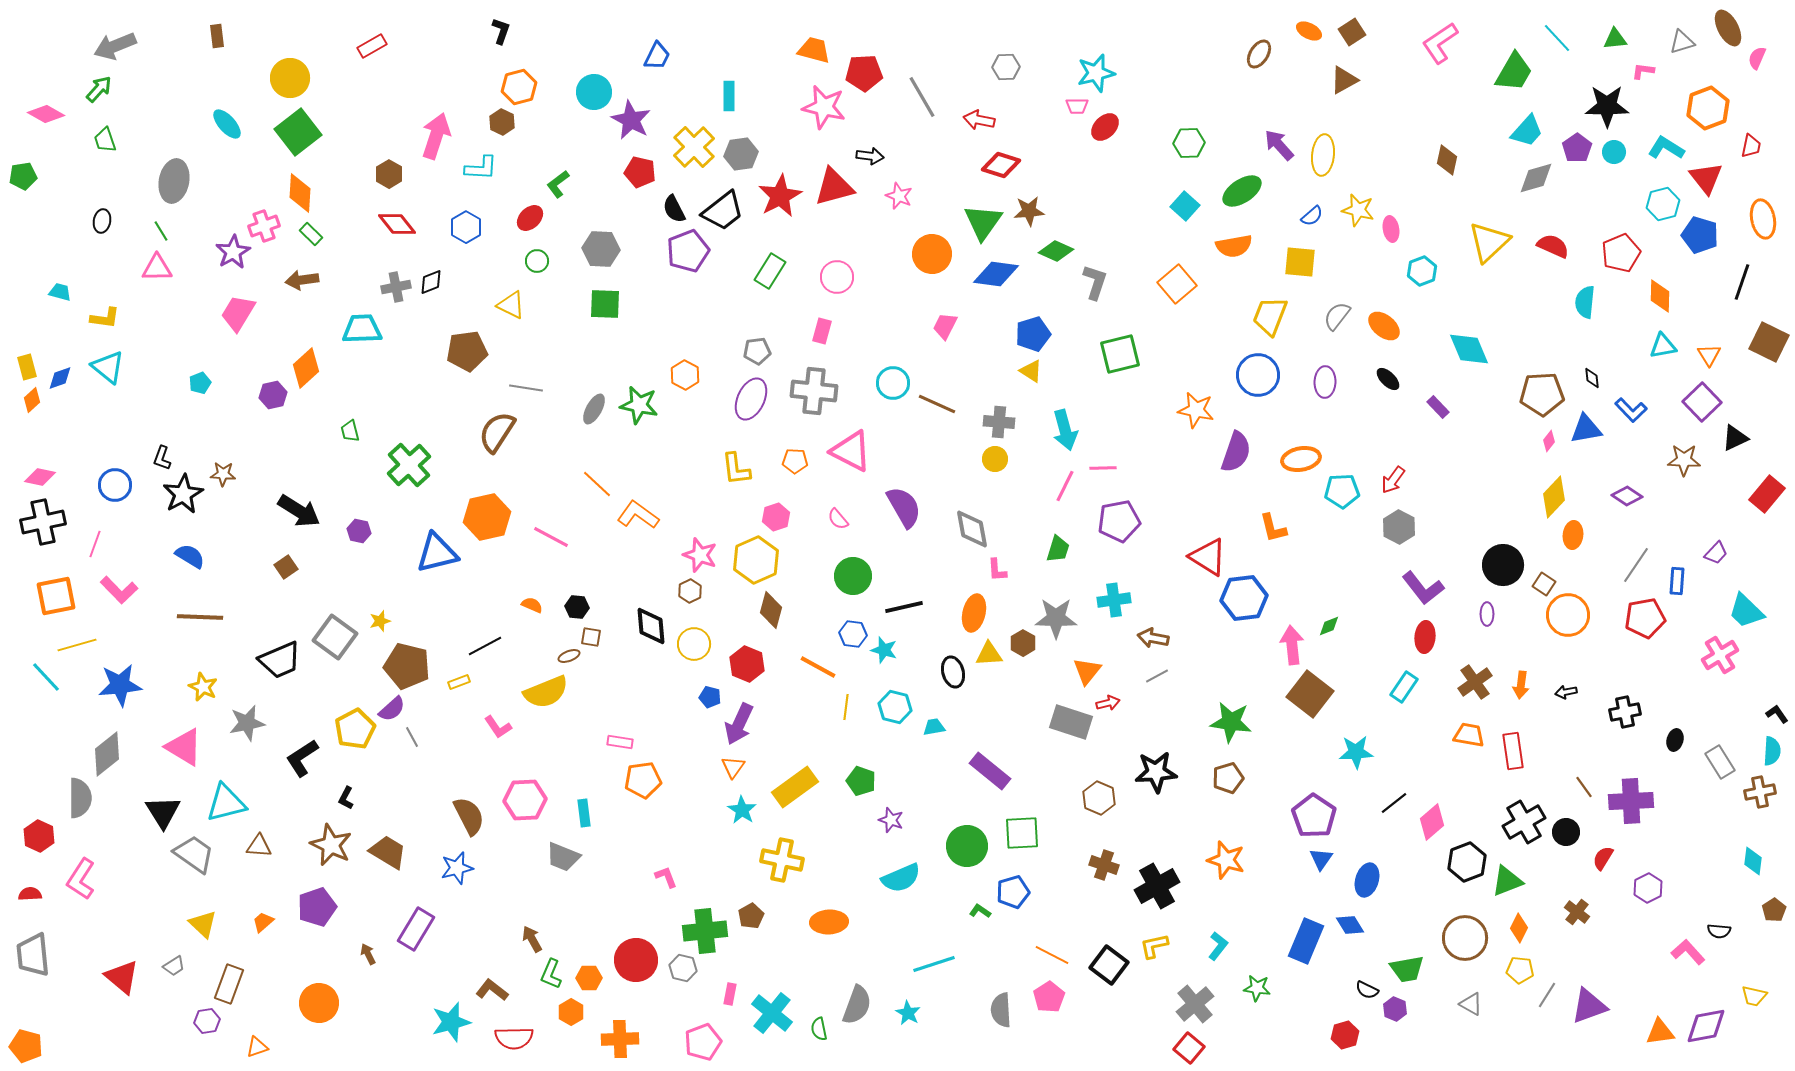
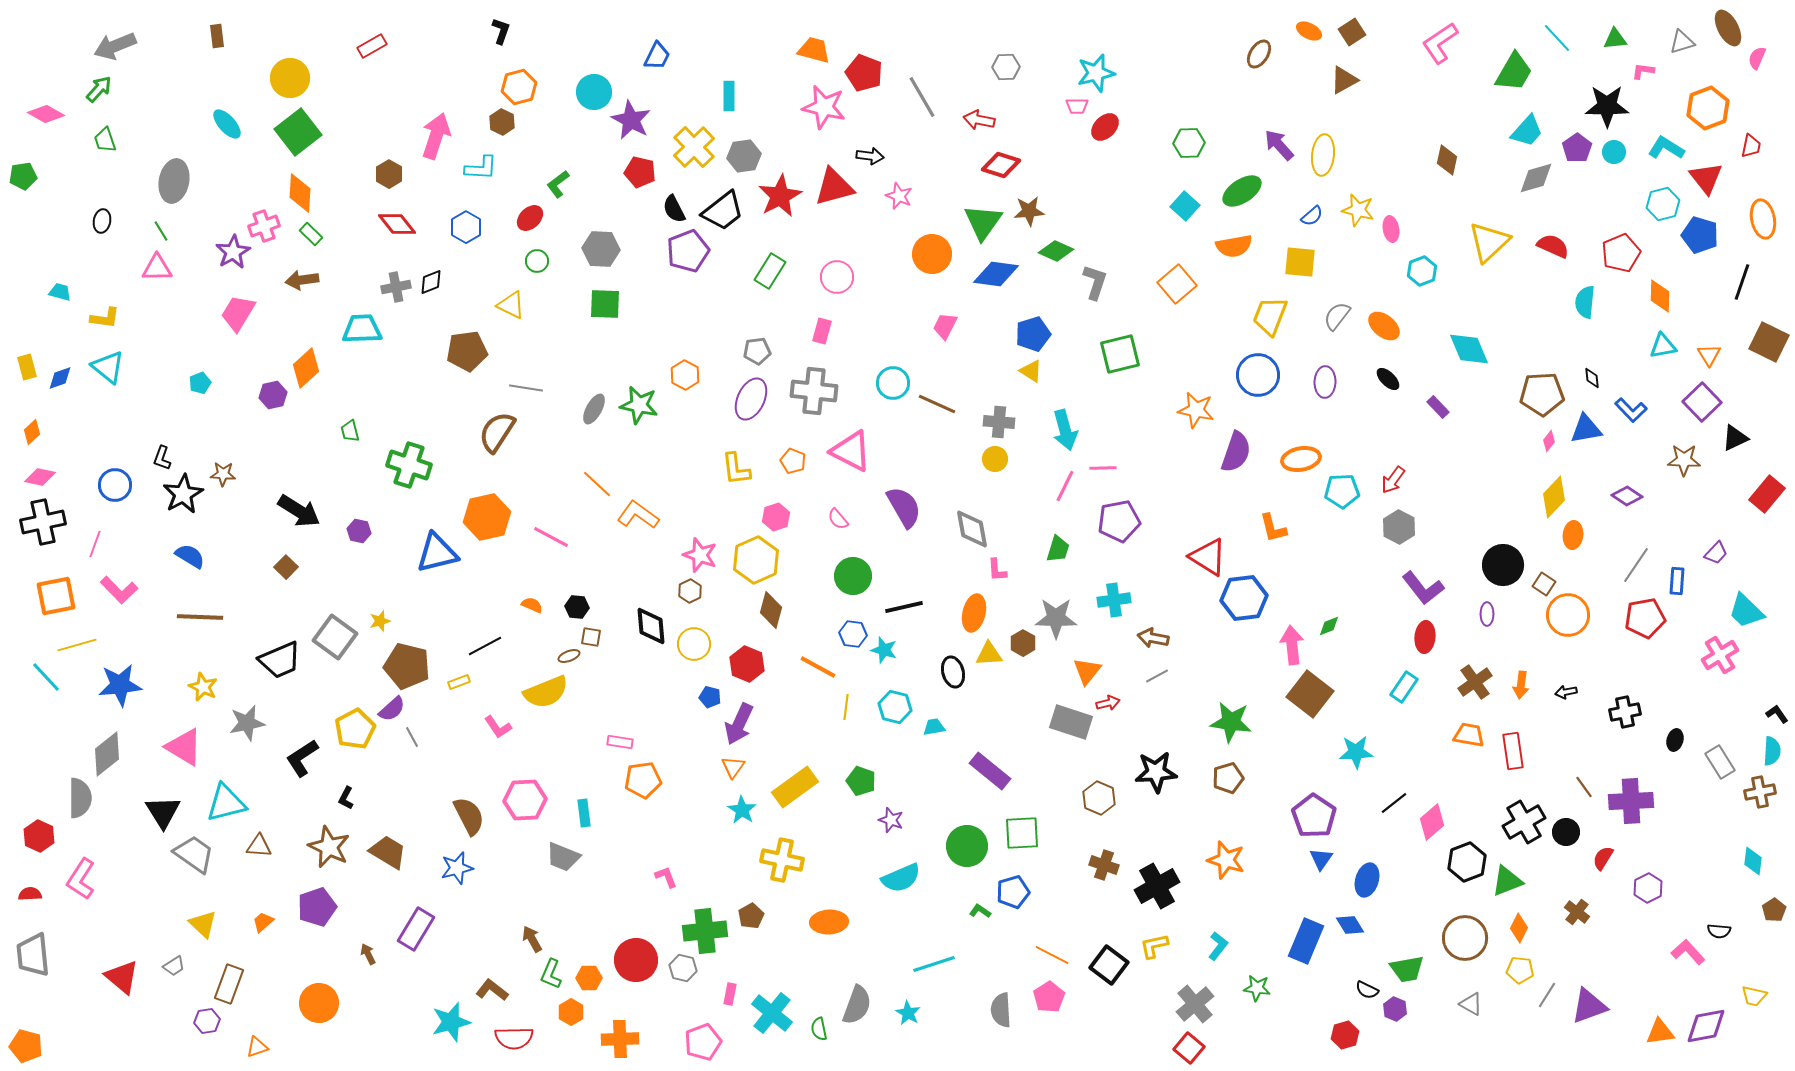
red pentagon at (864, 73): rotated 24 degrees clockwise
gray hexagon at (741, 154): moved 3 px right, 2 px down
orange diamond at (32, 400): moved 32 px down
orange pentagon at (795, 461): moved 2 px left; rotated 20 degrees clockwise
green cross at (409, 465): rotated 30 degrees counterclockwise
brown square at (286, 567): rotated 10 degrees counterclockwise
brown star at (331, 845): moved 2 px left, 2 px down
